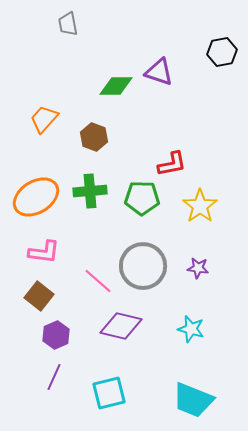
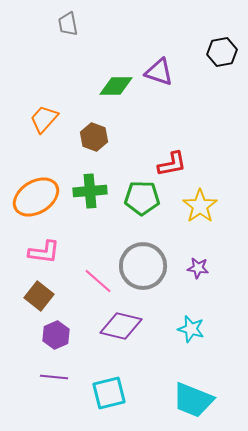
purple line: rotated 72 degrees clockwise
